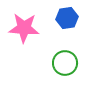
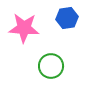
green circle: moved 14 px left, 3 px down
